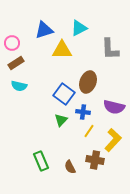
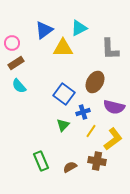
blue triangle: rotated 18 degrees counterclockwise
yellow triangle: moved 1 px right, 2 px up
brown ellipse: moved 7 px right; rotated 10 degrees clockwise
cyan semicircle: rotated 35 degrees clockwise
blue cross: rotated 24 degrees counterclockwise
green triangle: moved 2 px right, 5 px down
yellow line: moved 2 px right
yellow L-shape: moved 1 px up; rotated 10 degrees clockwise
brown cross: moved 2 px right, 1 px down
brown semicircle: rotated 88 degrees clockwise
